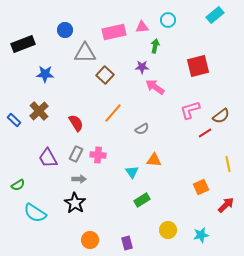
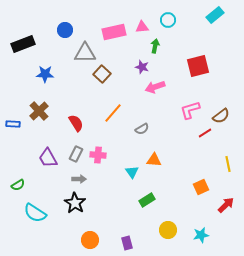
purple star: rotated 16 degrees clockwise
brown square: moved 3 px left, 1 px up
pink arrow: rotated 54 degrees counterclockwise
blue rectangle: moved 1 px left, 4 px down; rotated 40 degrees counterclockwise
green rectangle: moved 5 px right
